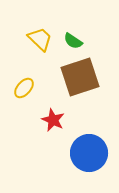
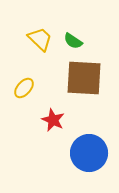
brown square: moved 4 px right, 1 px down; rotated 21 degrees clockwise
